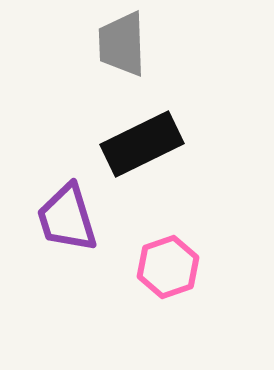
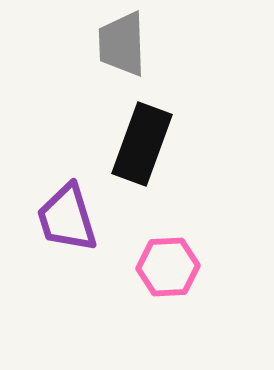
black rectangle: rotated 44 degrees counterclockwise
pink hexagon: rotated 16 degrees clockwise
